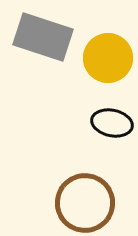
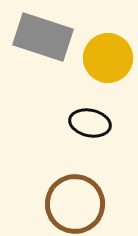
black ellipse: moved 22 px left
brown circle: moved 10 px left, 1 px down
